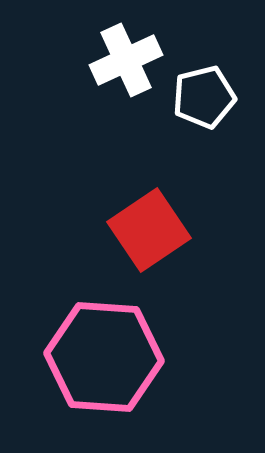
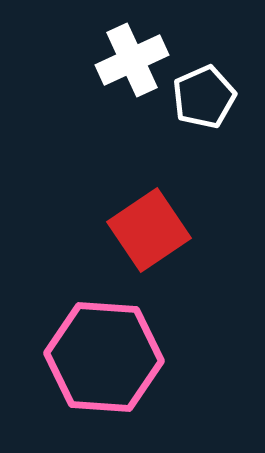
white cross: moved 6 px right
white pentagon: rotated 10 degrees counterclockwise
